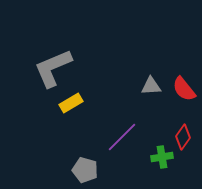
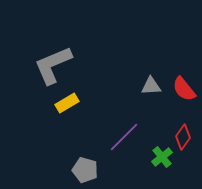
gray L-shape: moved 3 px up
yellow rectangle: moved 4 px left
purple line: moved 2 px right
green cross: rotated 30 degrees counterclockwise
